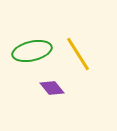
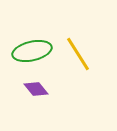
purple diamond: moved 16 px left, 1 px down
